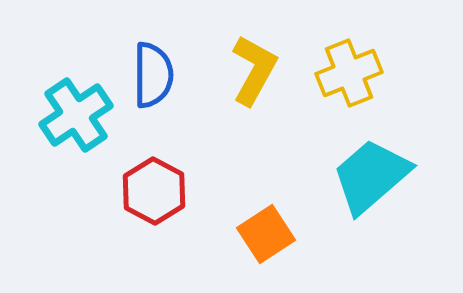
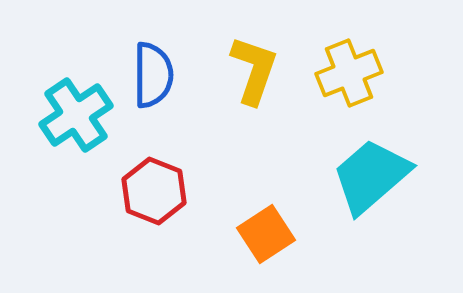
yellow L-shape: rotated 10 degrees counterclockwise
red hexagon: rotated 6 degrees counterclockwise
